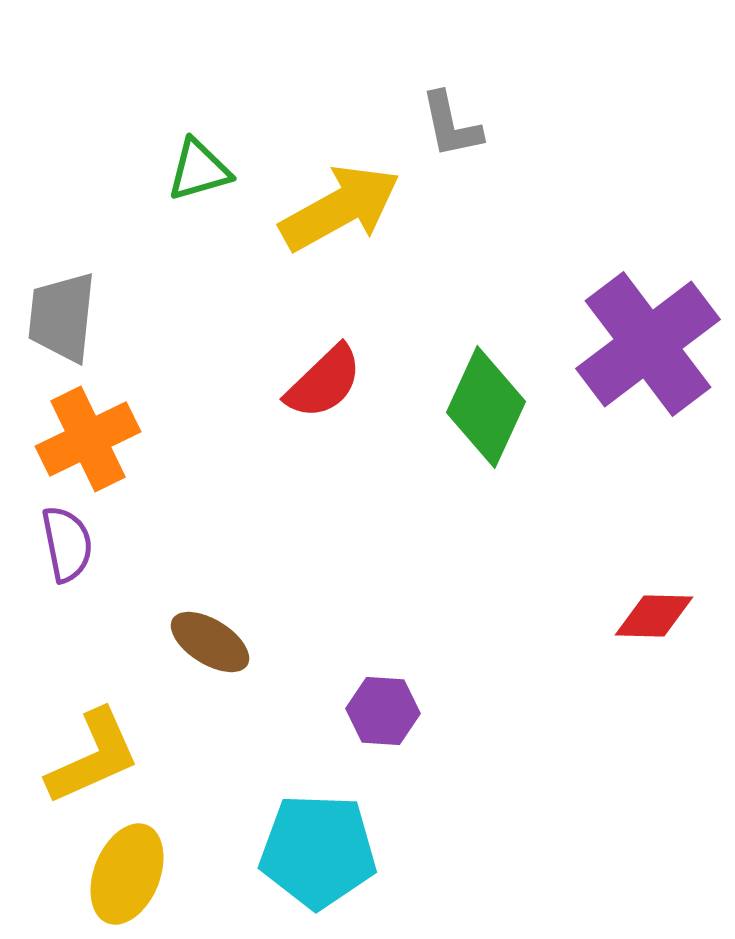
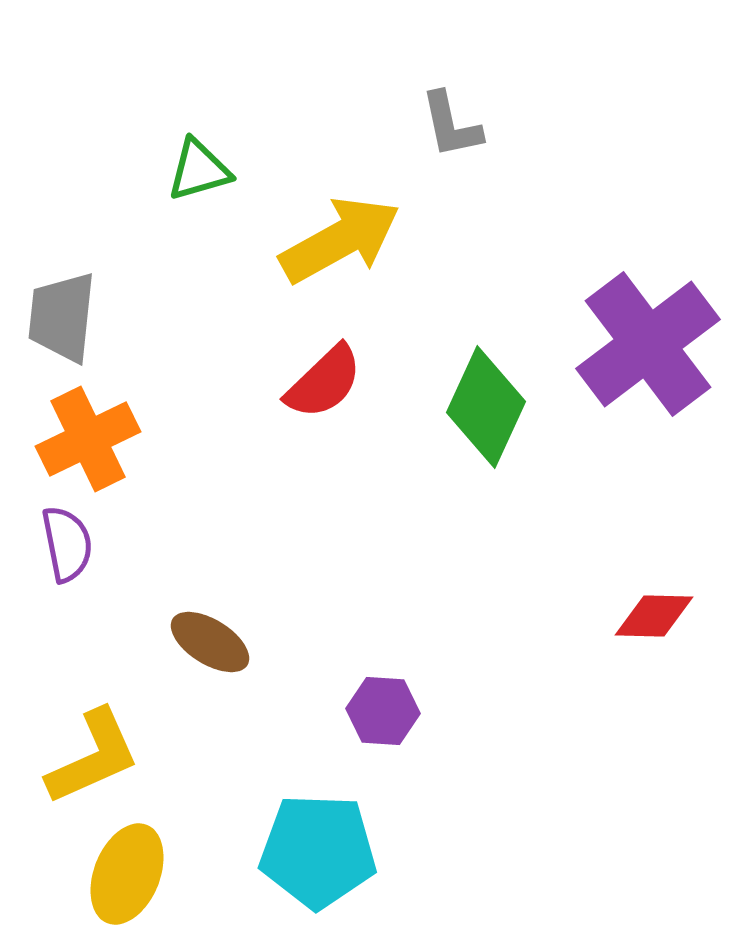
yellow arrow: moved 32 px down
